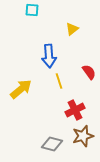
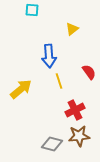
brown star: moved 4 px left; rotated 10 degrees clockwise
